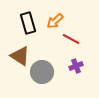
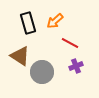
red line: moved 1 px left, 4 px down
